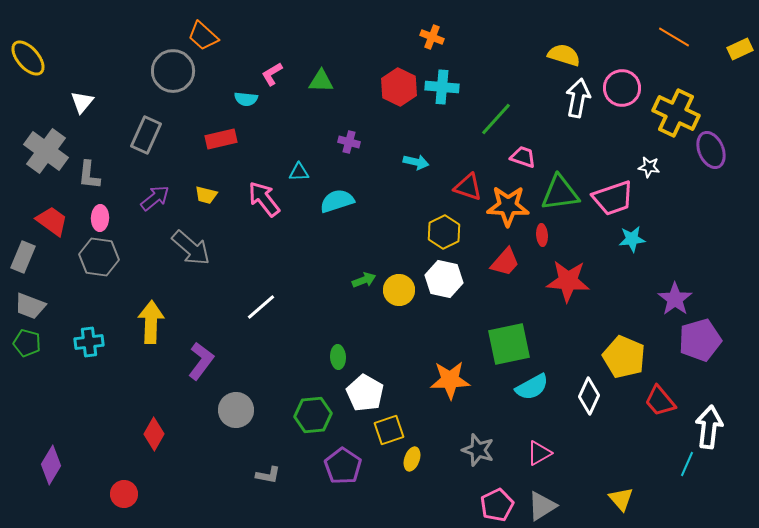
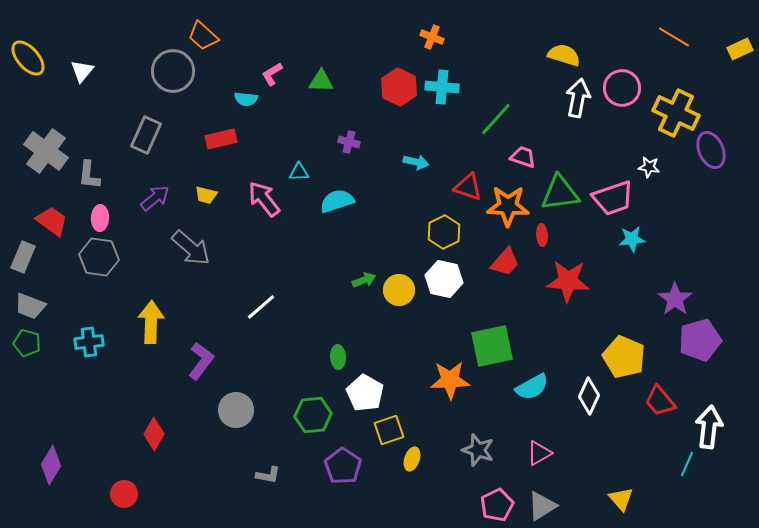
white triangle at (82, 102): moved 31 px up
green square at (509, 344): moved 17 px left, 2 px down
